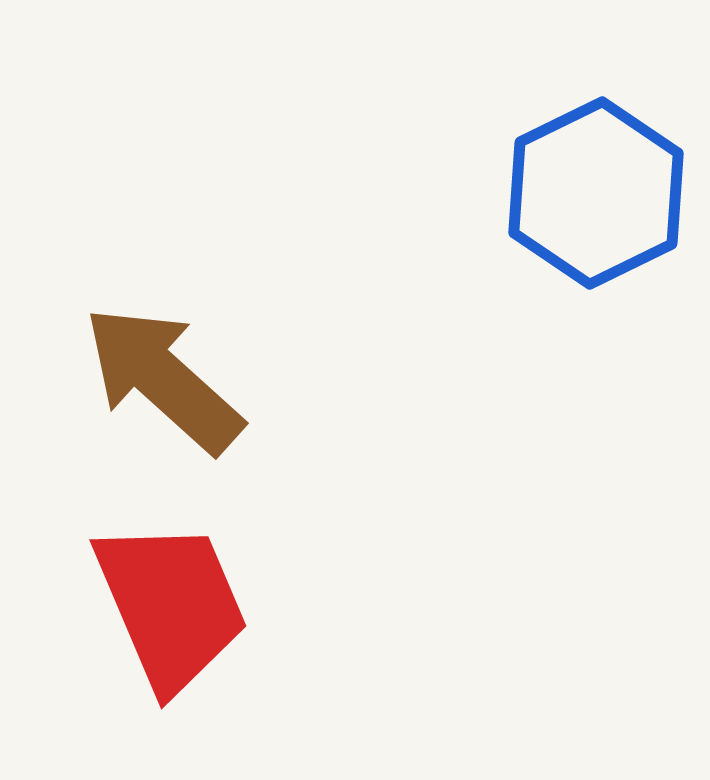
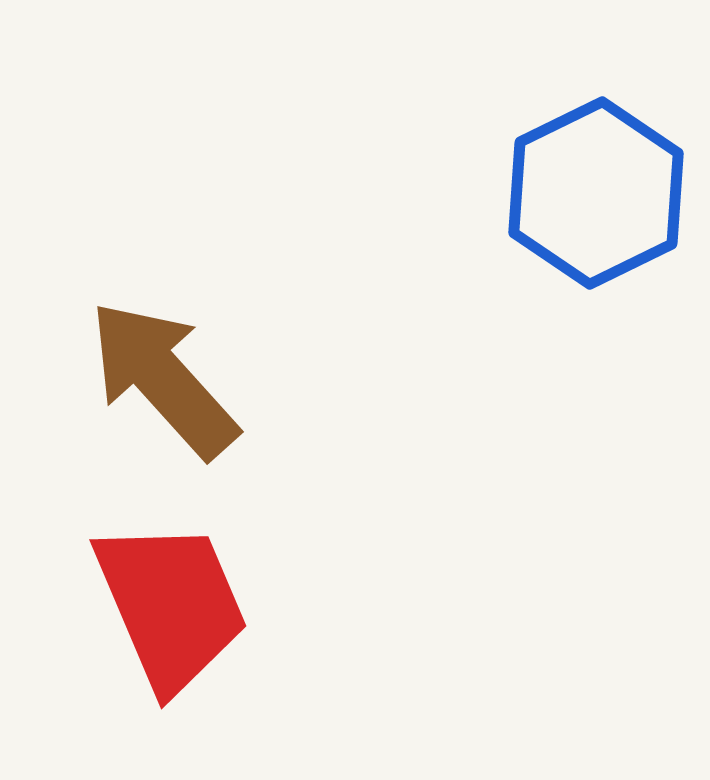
brown arrow: rotated 6 degrees clockwise
